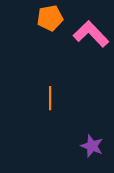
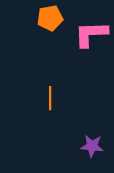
pink L-shape: rotated 48 degrees counterclockwise
purple star: rotated 15 degrees counterclockwise
